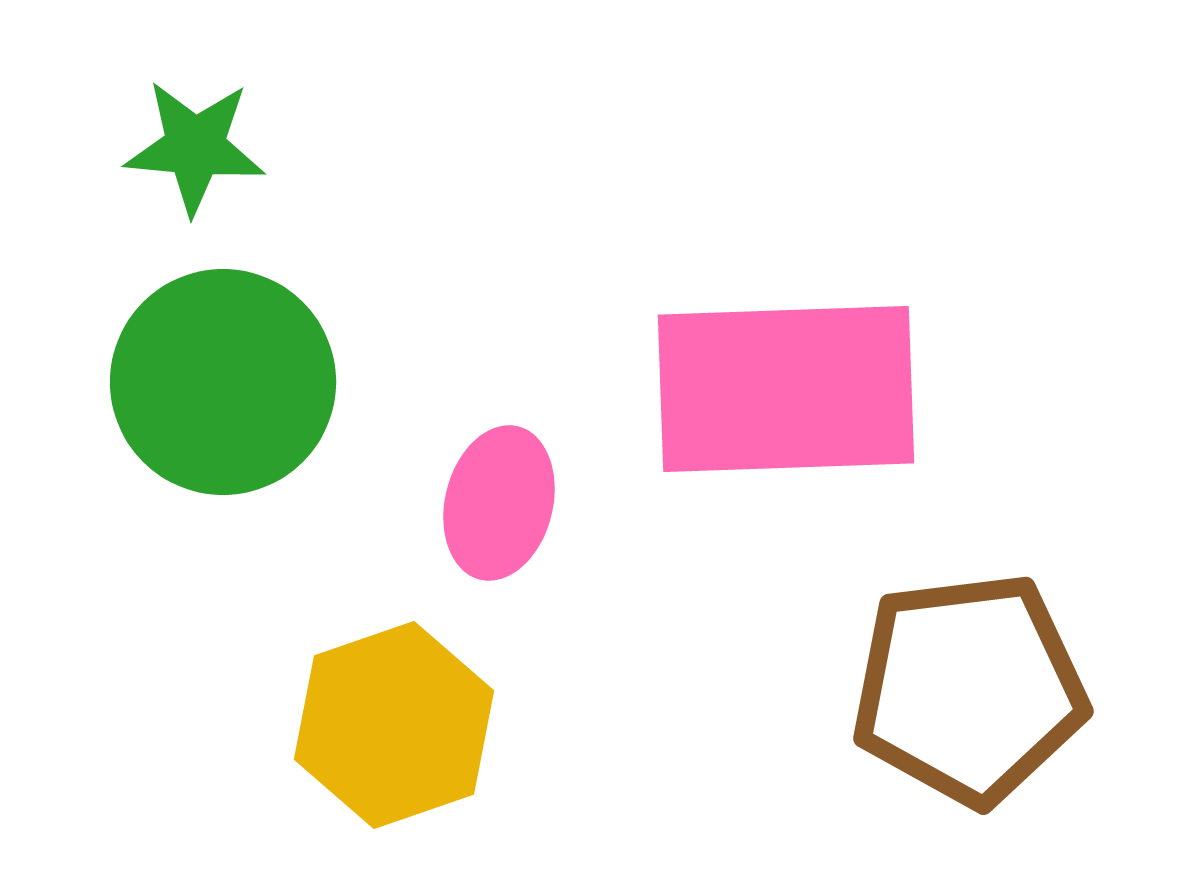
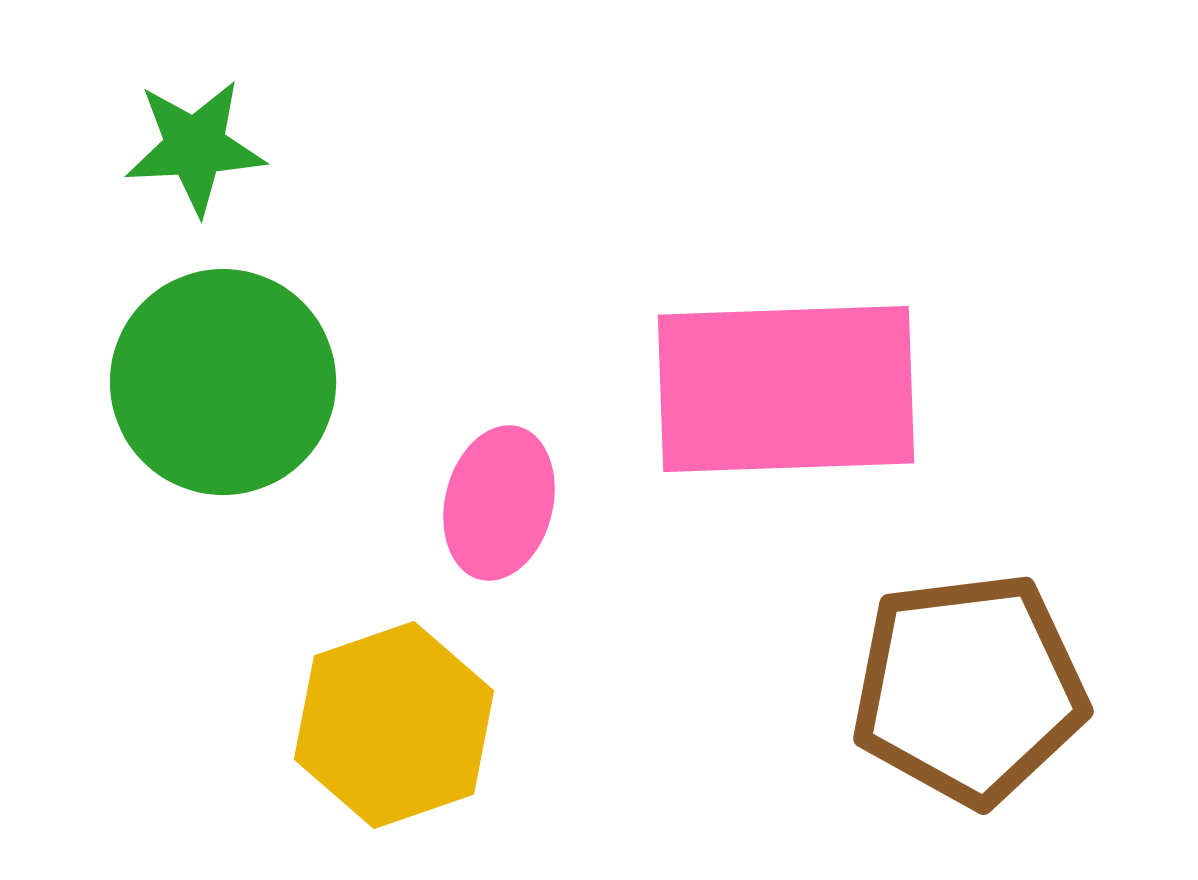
green star: rotated 8 degrees counterclockwise
